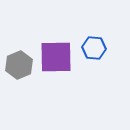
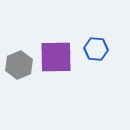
blue hexagon: moved 2 px right, 1 px down
